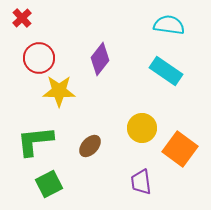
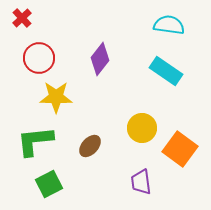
yellow star: moved 3 px left, 6 px down
